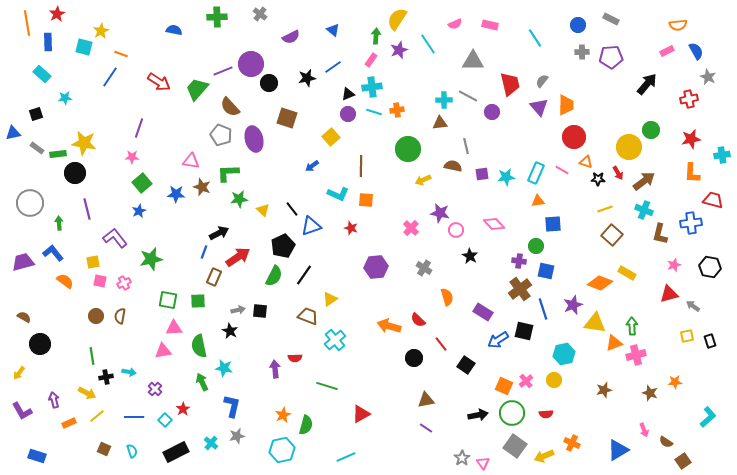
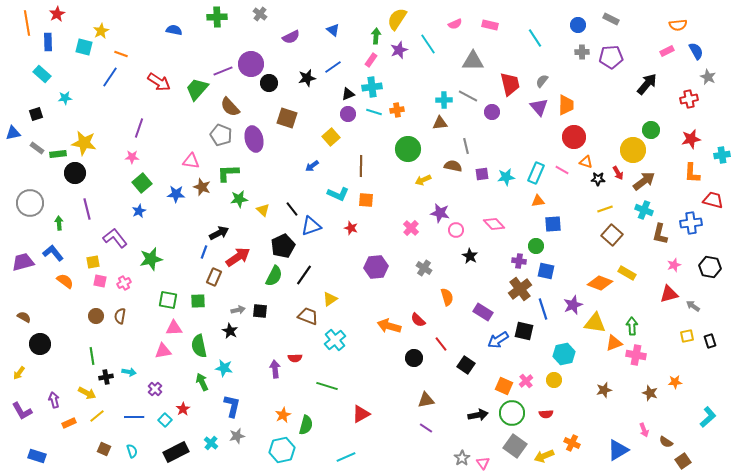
yellow circle at (629, 147): moved 4 px right, 3 px down
pink cross at (636, 355): rotated 24 degrees clockwise
